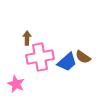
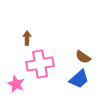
pink cross: moved 7 px down
blue trapezoid: moved 12 px right, 17 px down
